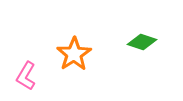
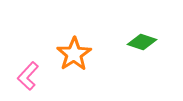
pink L-shape: moved 2 px right; rotated 12 degrees clockwise
